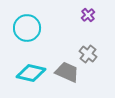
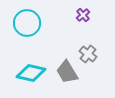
purple cross: moved 5 px left
cyan circle: moved 5 px up
gray trapezoid: rotated 145 degrees counterclockwise
